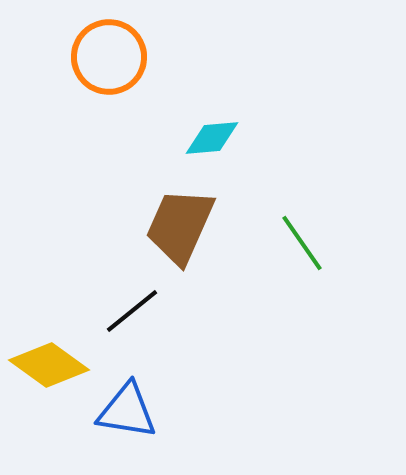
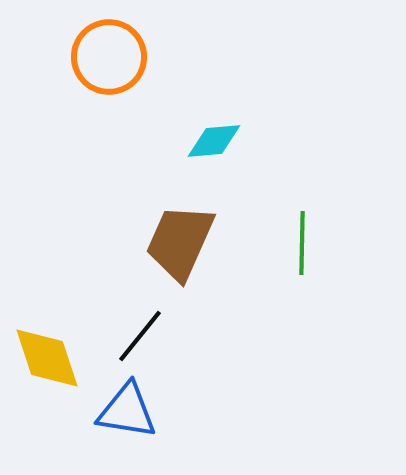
cyan diamond: moved 2 px right, 3 px down
brown trapezoid: moved 16 px down
green line: rotated 36 degrees clockwise
black line: moved 8 px right, 25 px down; rotated 12 degrees counterclockwise
yellow diamond: moved 2 px left, 7 px up; rotated 36 degrees clockwise
